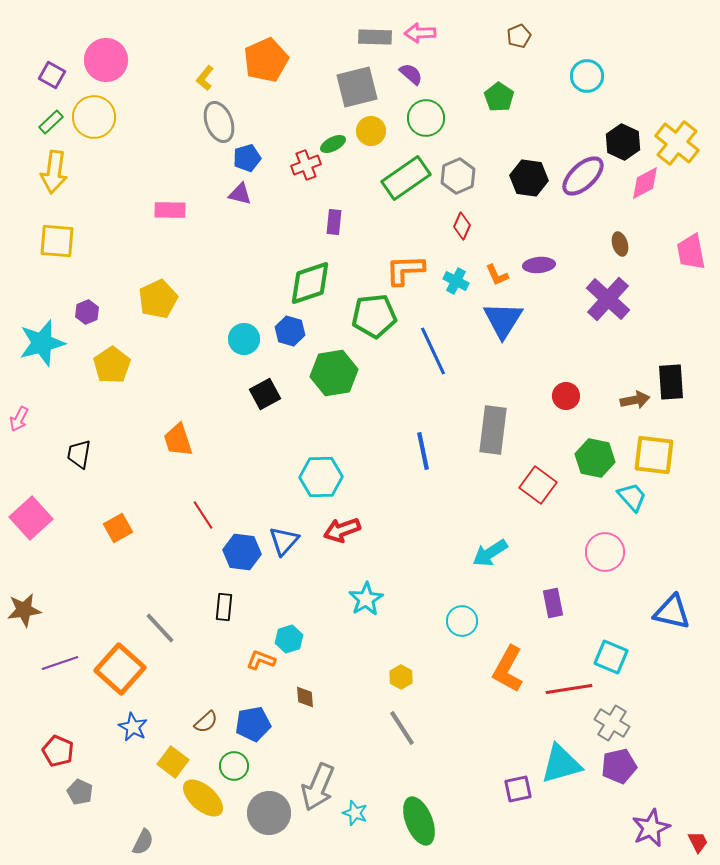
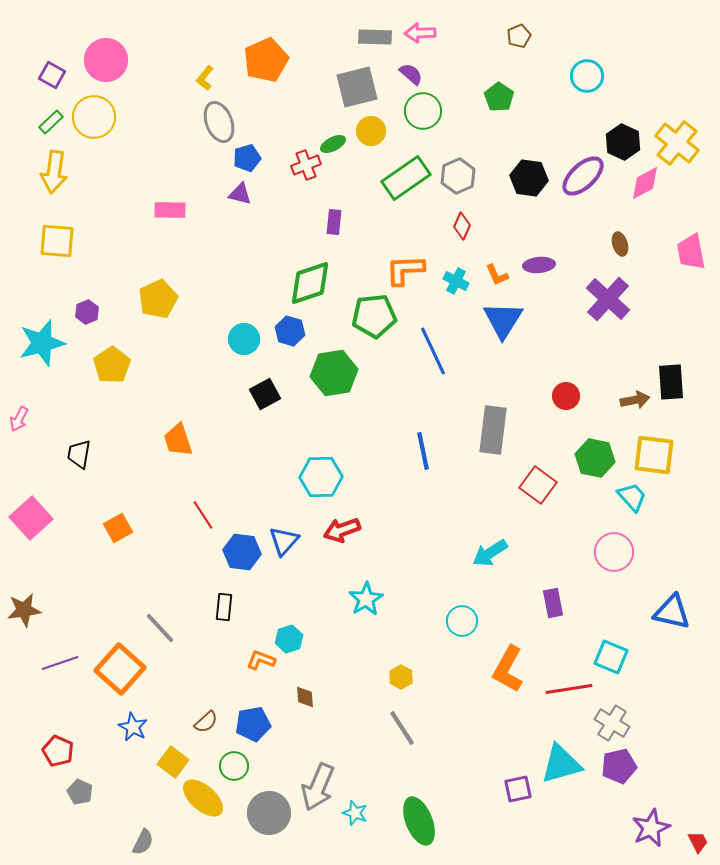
green circle at (426, 118): moved 3 px left, 7 px up
pink circle at (605, 552): moved 9 px right
